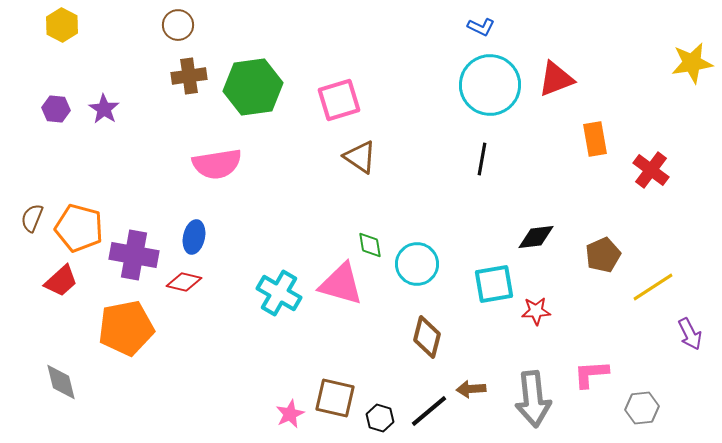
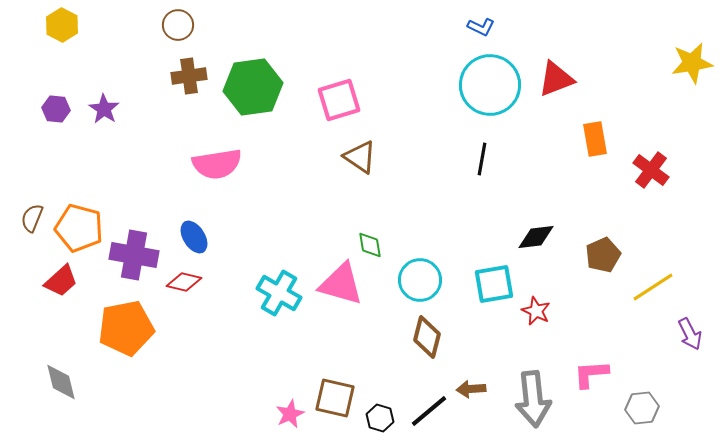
blue ellipse at (194, 237): rotated 44 degrees counterclockwise
cyan circle at (417, 264): moved 3 px right, 16 px down
red star at (536, 311): rotated 28 degrees clockwise
